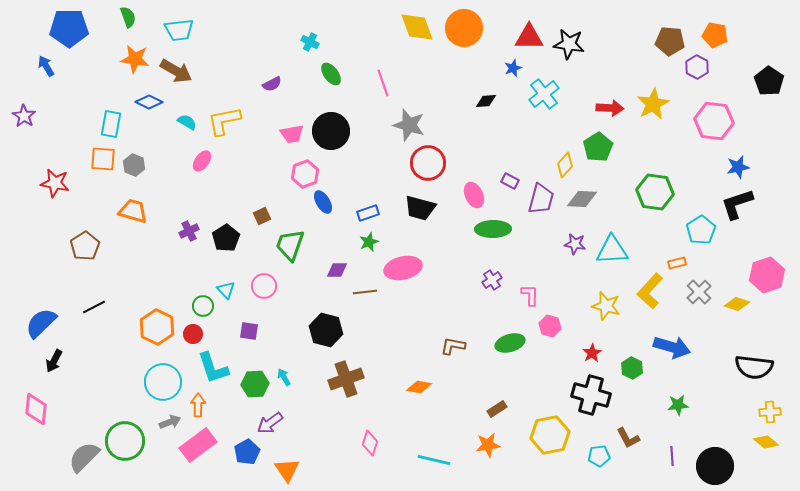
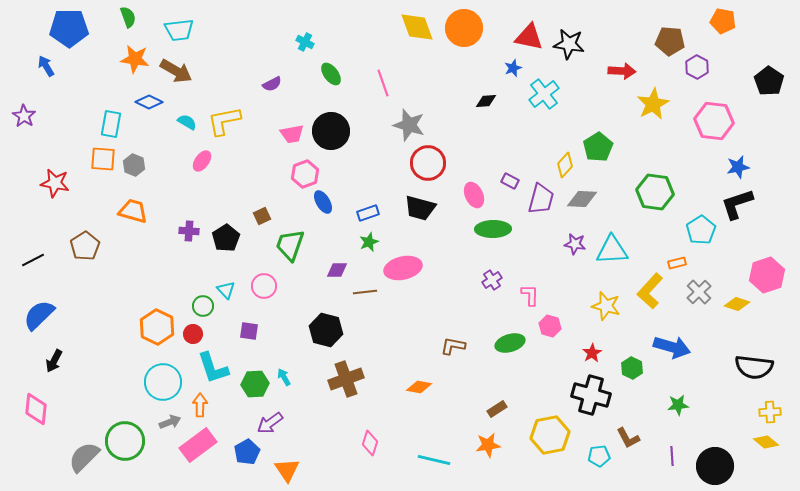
orange pentagon at (715, 35): moved 8 px right, 14 px up
red triangle at (529, 37): rotated 12 degrees clockwise
cyan cross at (310, 42): moved 5 px left
red arrow at (610, 108): moved 12 px right, 37 px up
purple cross at (189, 231): rotated 30 degrees clockwise
black line at (94, 307): moved 61 px left, 47 px up
blue semicircle at (41, 323): moved 2 px left, 8 px up
orange arrow at (198, 405): moved 2 px right
